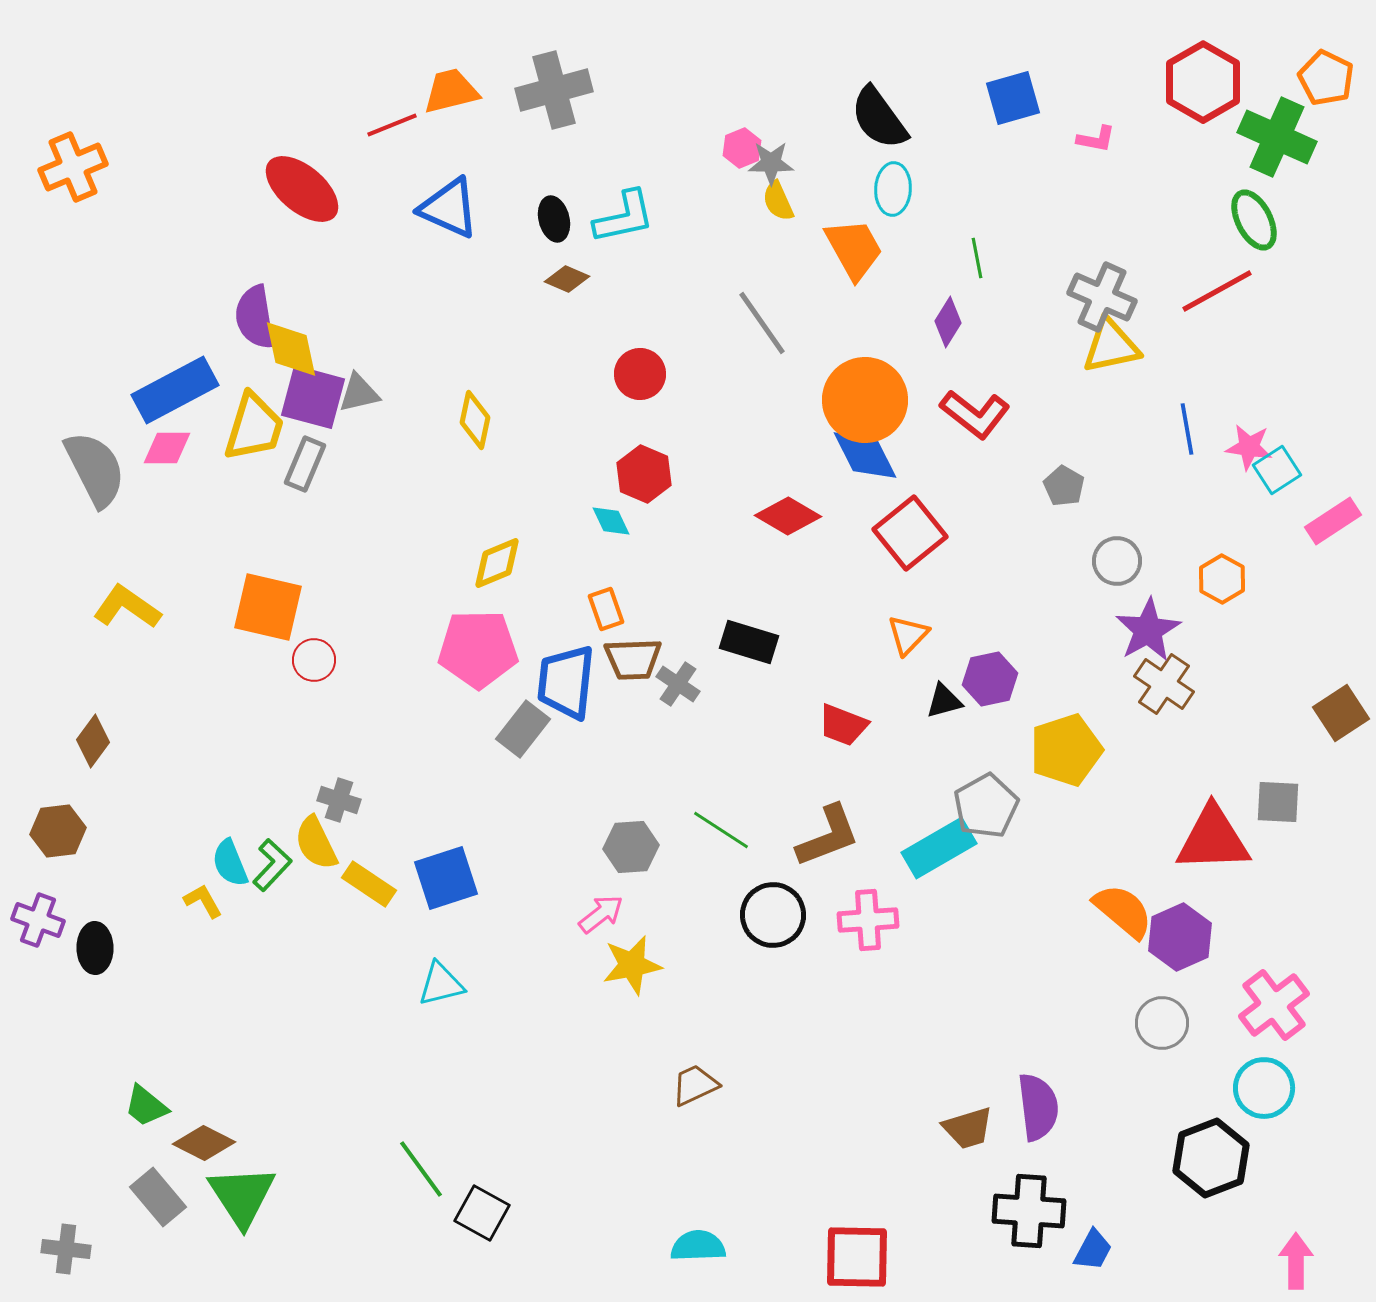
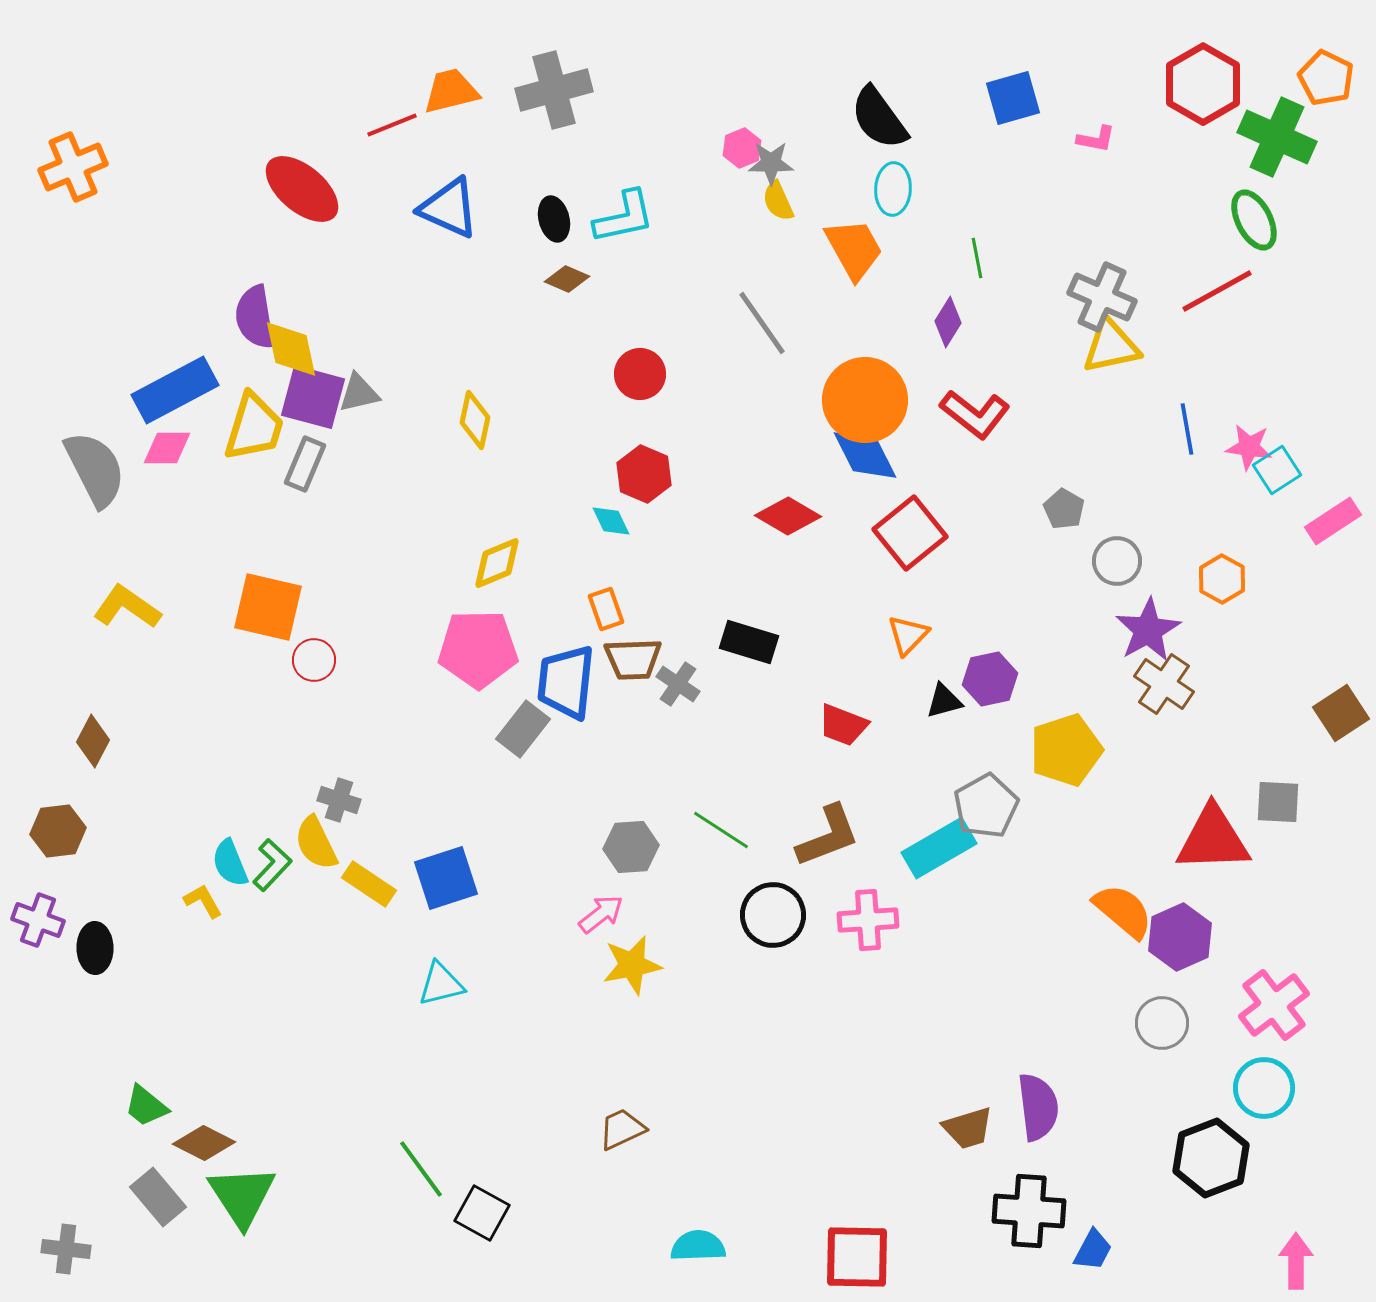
red hexagon at (1203, 82): moved 2 px down
gray pentagon at (1064, 486): moved 23 px down
brown diamond at (93, 741): rotated 9 degrees counterclockwise
brown trapezoid at (695, 1085): moved 73 px left, 44 px down
